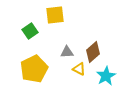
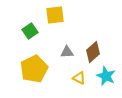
yellow triangle: moved 9 px down
cyan star: rotated 18 degrees counterclockwise
